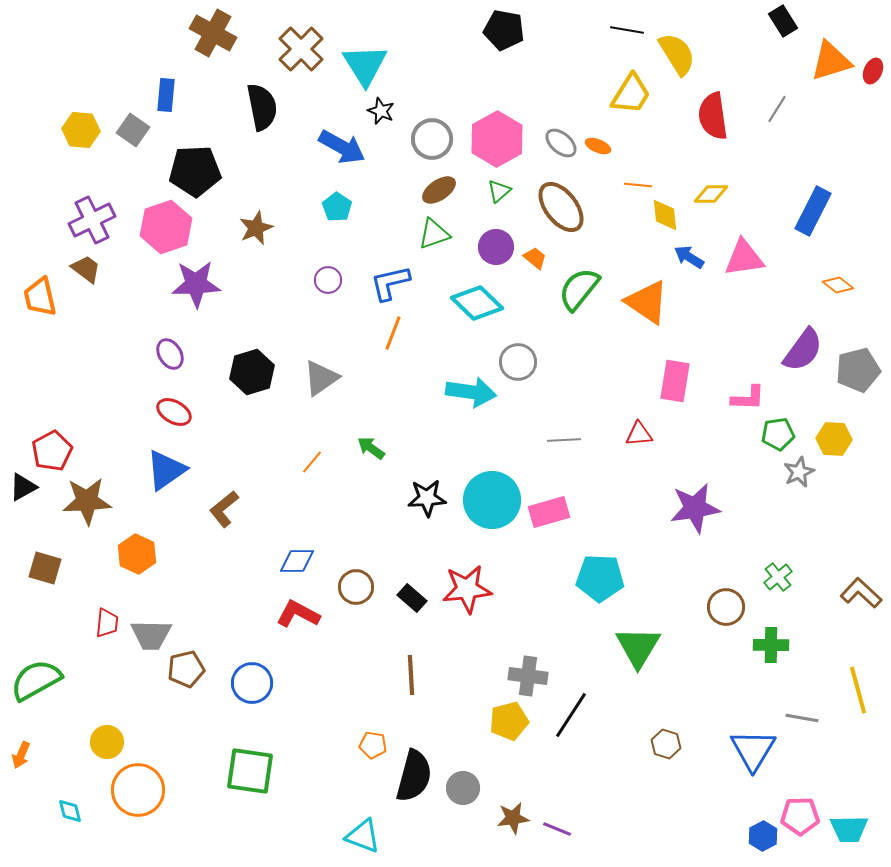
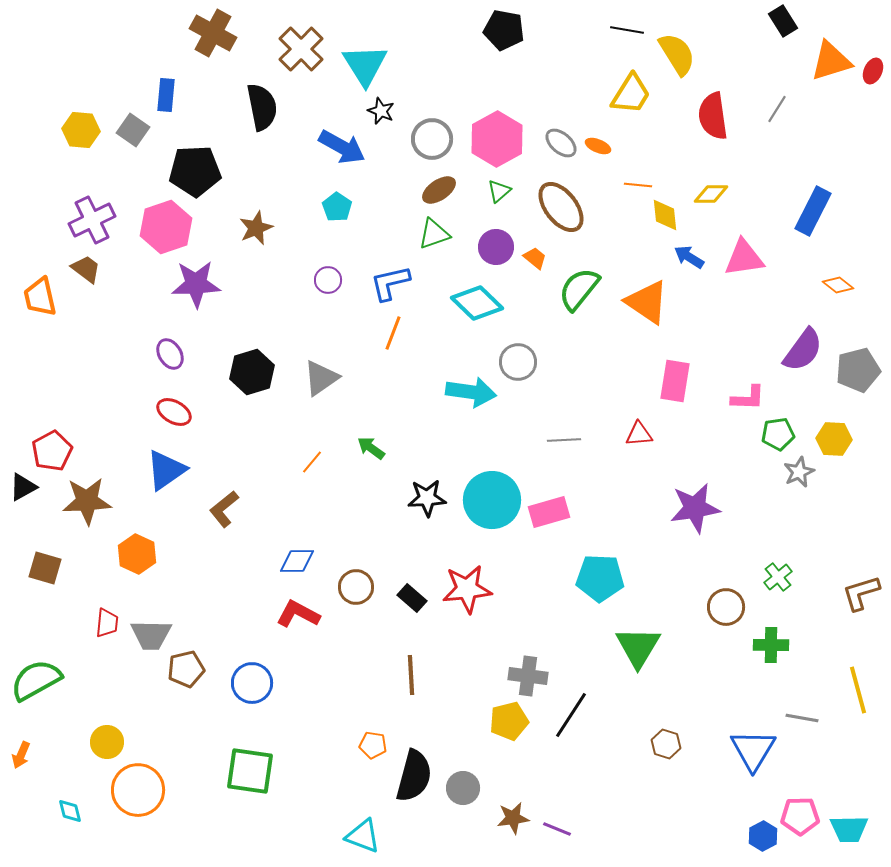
brown L-shape at (861, 593): rotated 60 degrees counterclockwise
